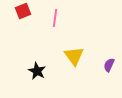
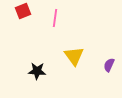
black star: rotated 24 degrees counterclockwise
